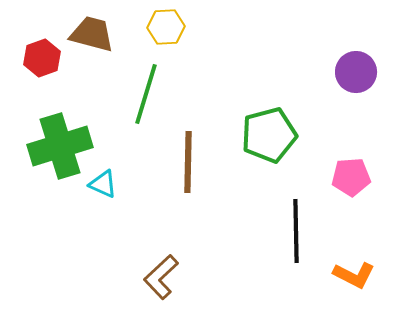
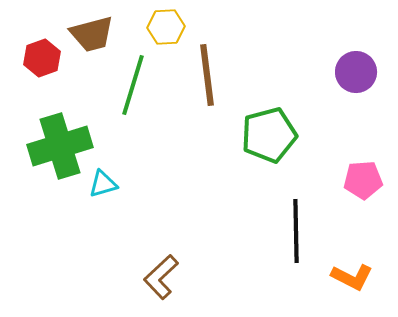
brown trapezoid: rotated 150 degrees clockwise
green line: moved 13 px left, 9 px up
brown line: moved 19 px right, 87 px up; rotated 8 degrees counterclockwise
pink pentagon: moved 12 px right, 3 px down
cyan triangle: rotated 40 degrees counterclockwise
orange L-shape: moved 2 px left, 2 px down
